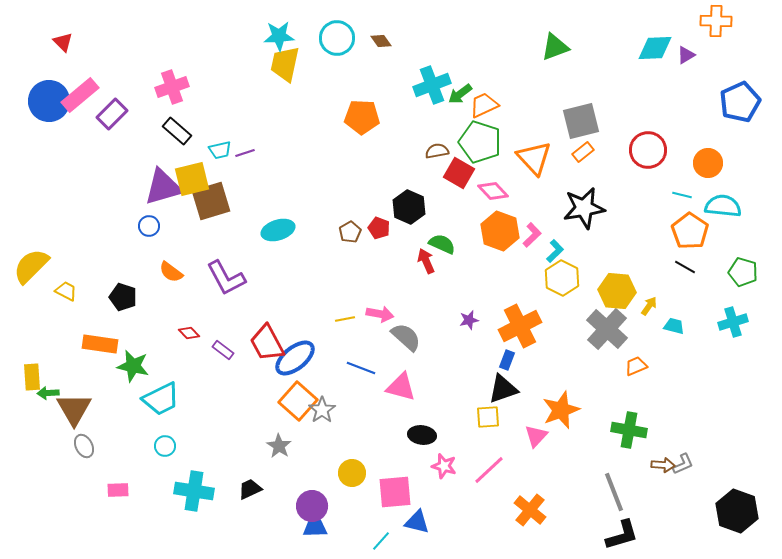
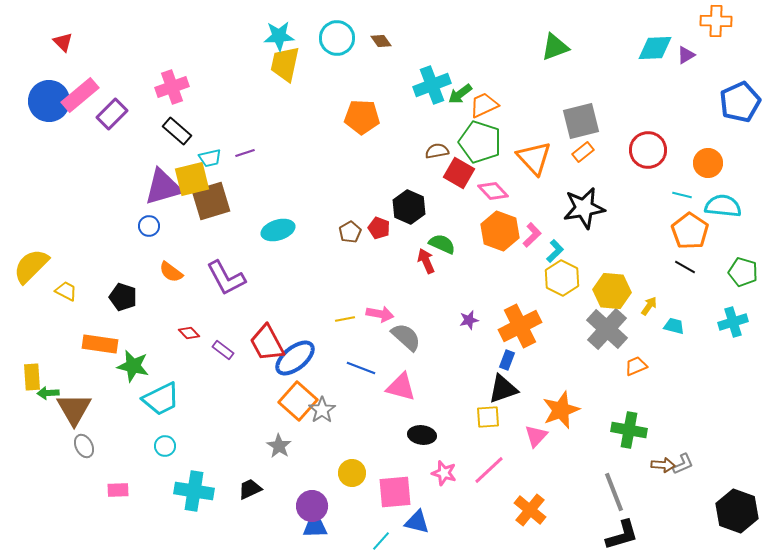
cyan trapezoid at (220, 150): moved 10 px left, 8 px down
yellow hexagon at (617, 291): moved 5 px left
pink star at (444, 466): moved 7 px down
